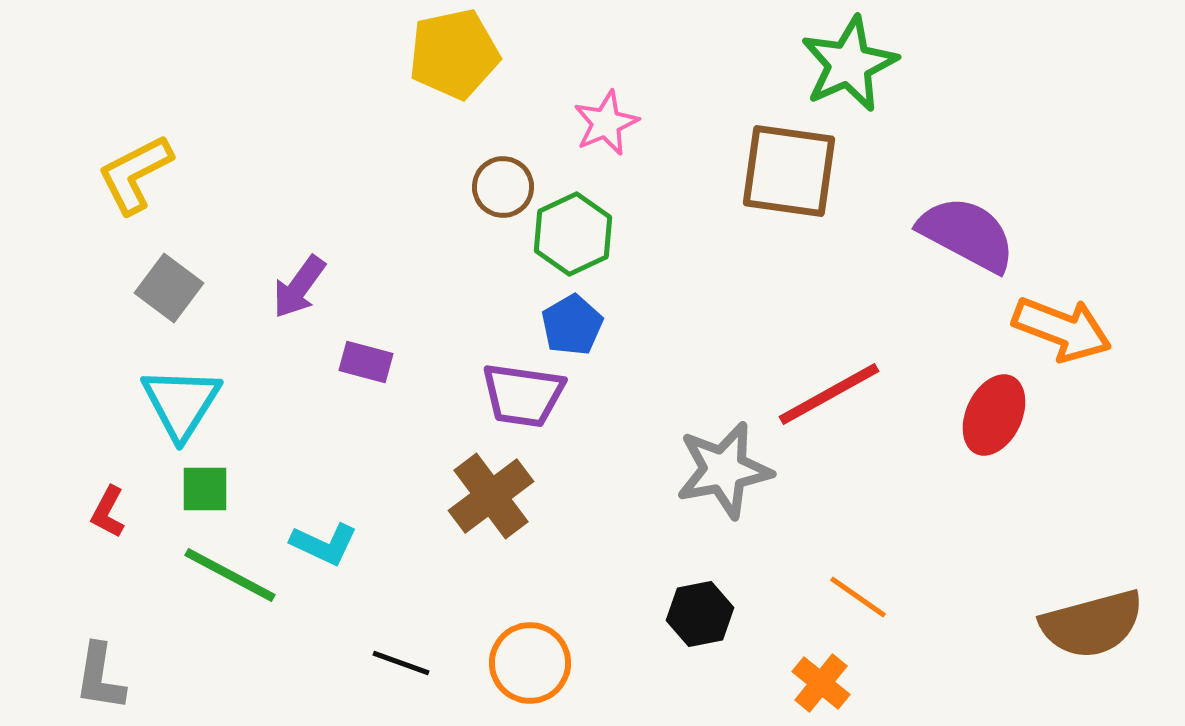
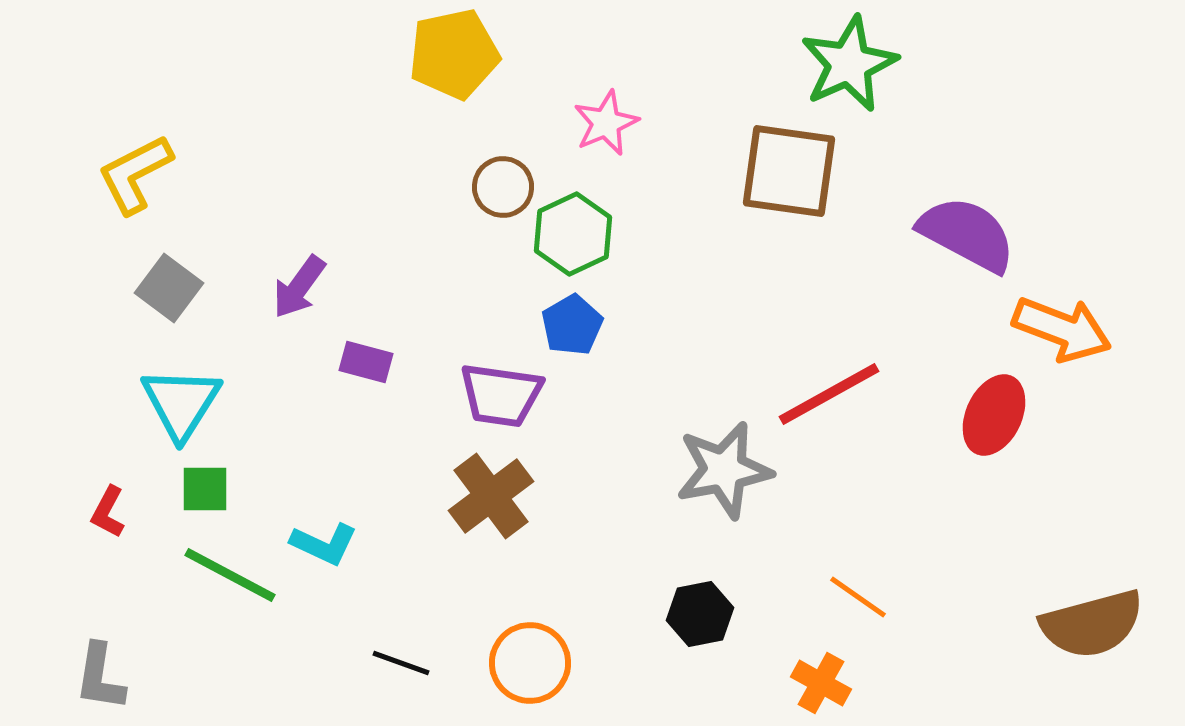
purple trapezoid: moved 22 px left
orange cross: rotated 10 degrees counterclockwise
